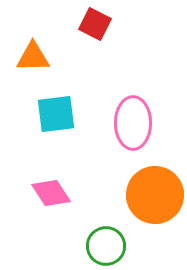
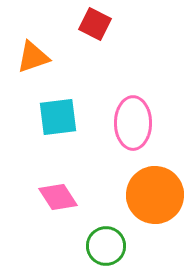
orange triangle: rotated 18 degrees counterclockwise
cyan square: moved 2 px right, 3 px down
pink diamond: moved 7 px right, 4 px down
